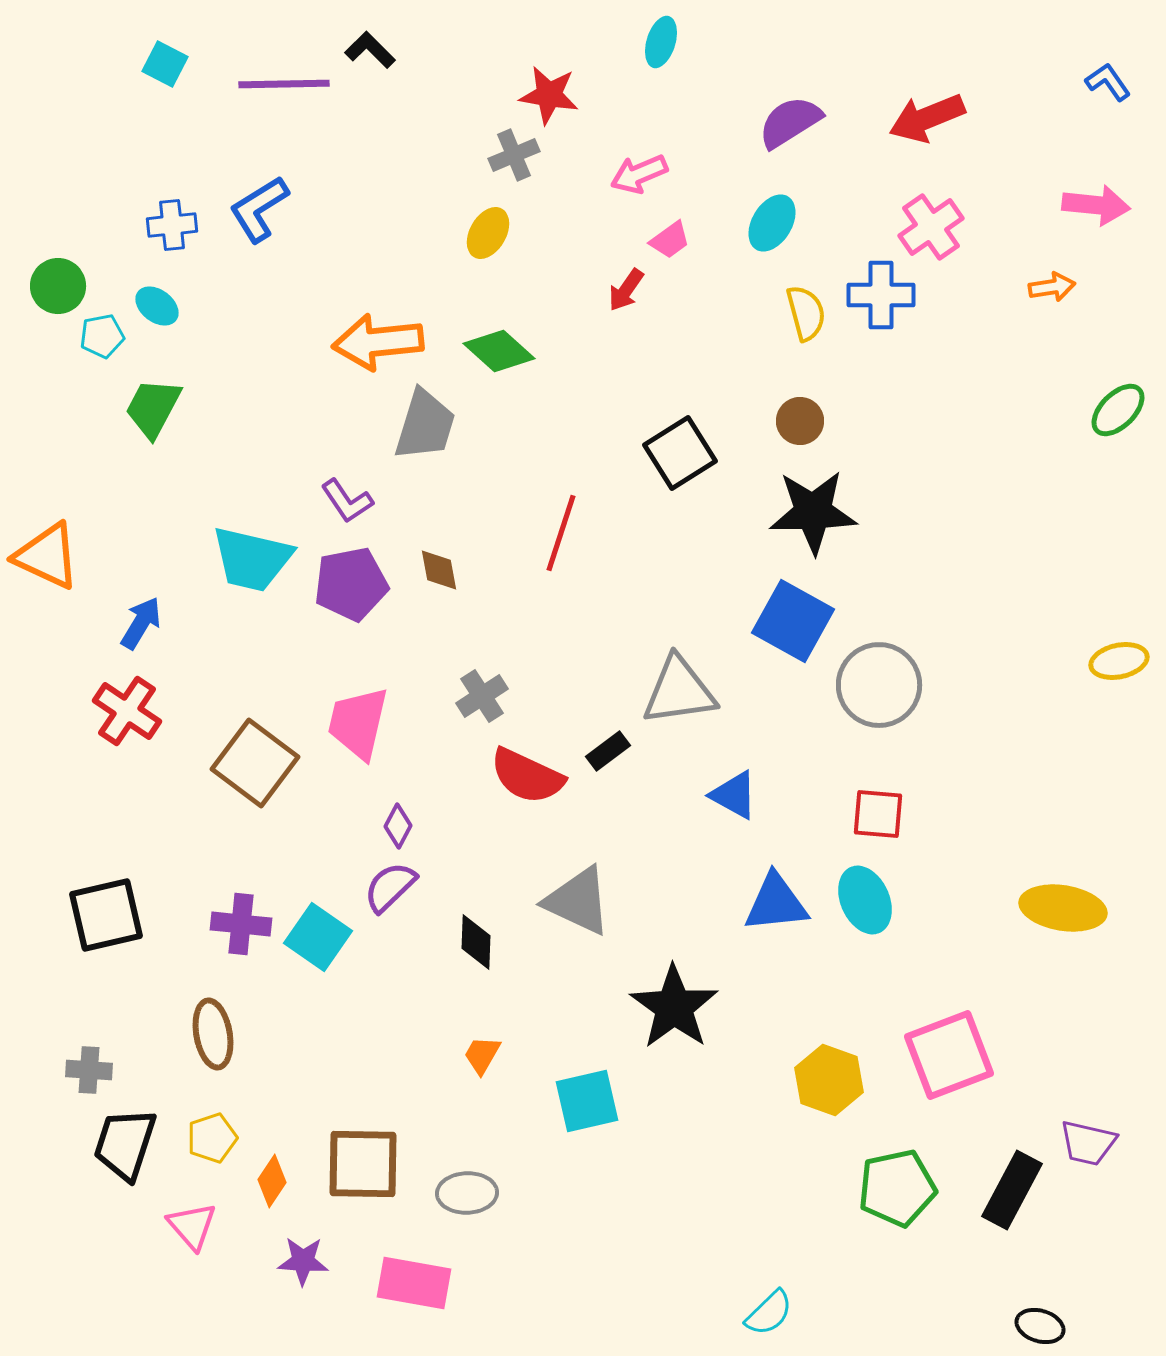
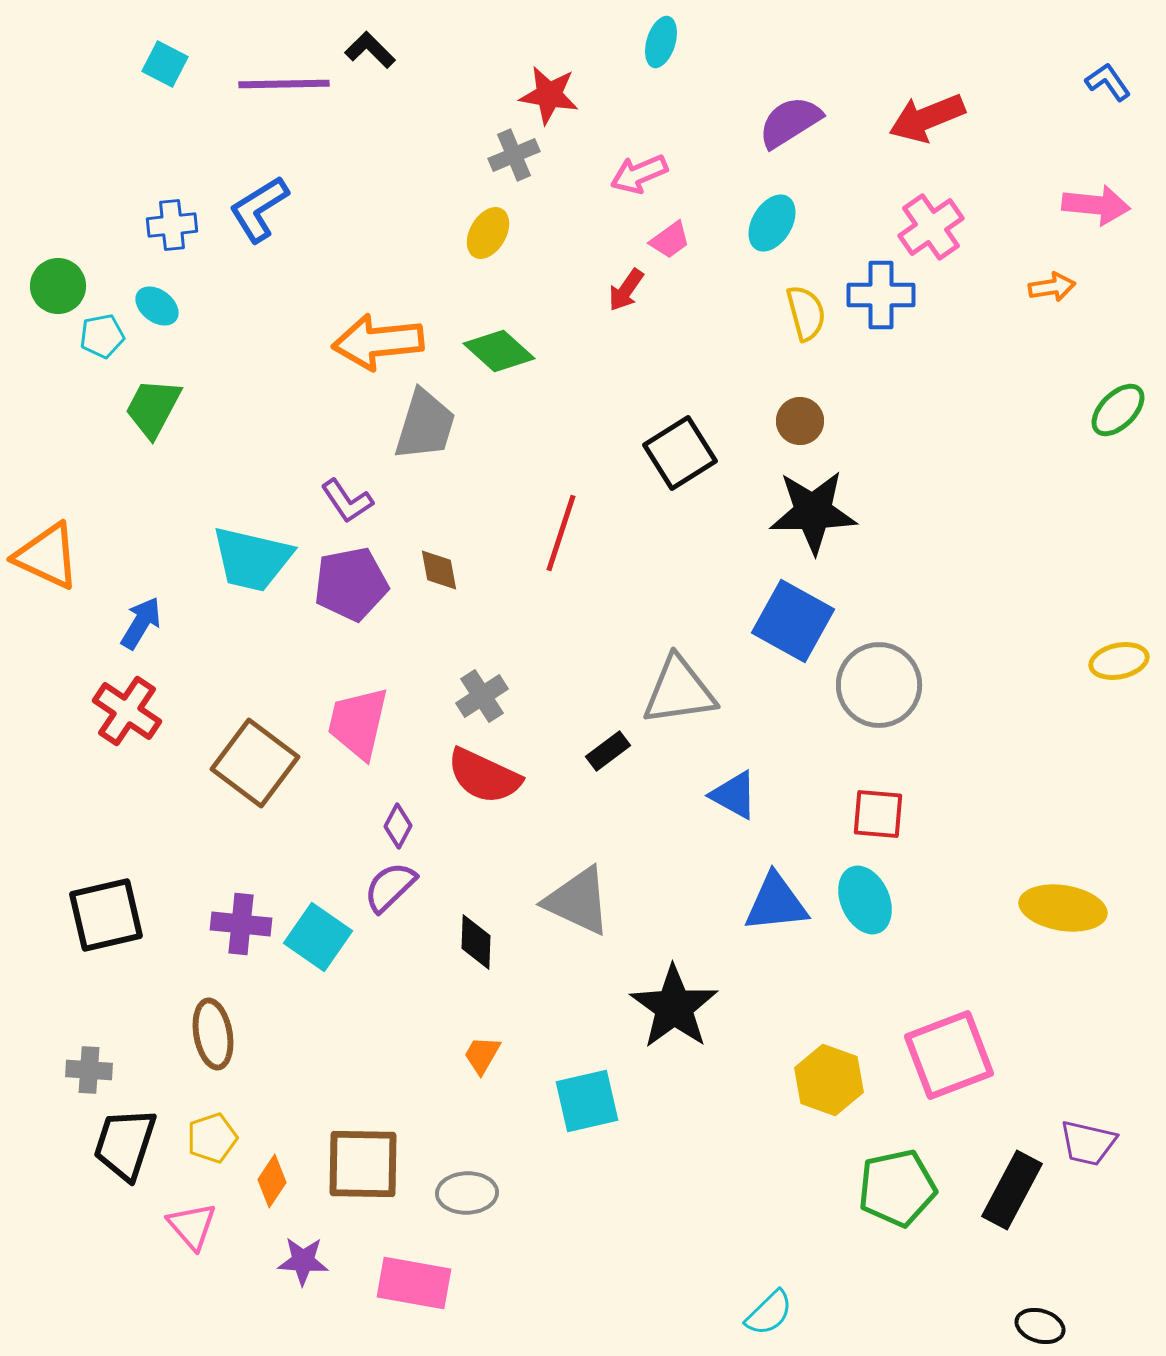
red semicircle at (527, 776): moved 43 px left
